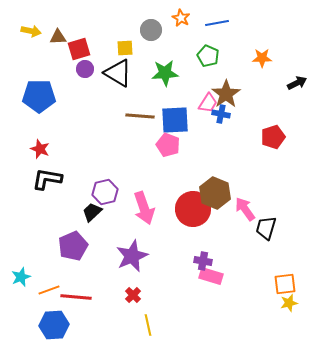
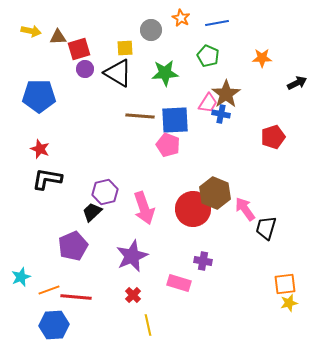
pink rectangle at (211, 276): moved 32 px left, 7 px down
